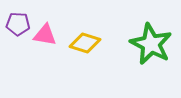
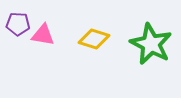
pink triangle: moved 2 px left
yellow diamond: moved 9 px right, 4 px up
